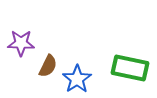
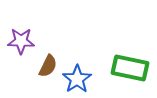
purple star: moved 2 px up
